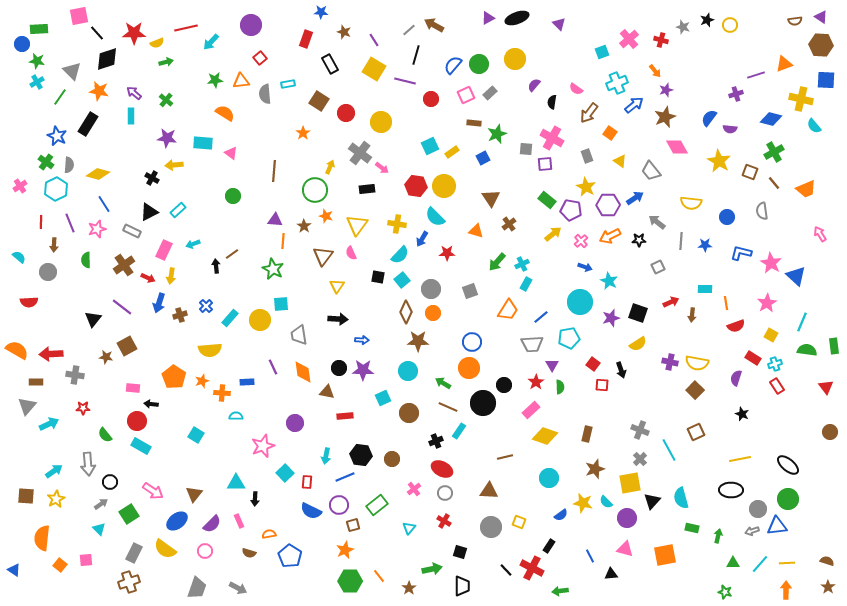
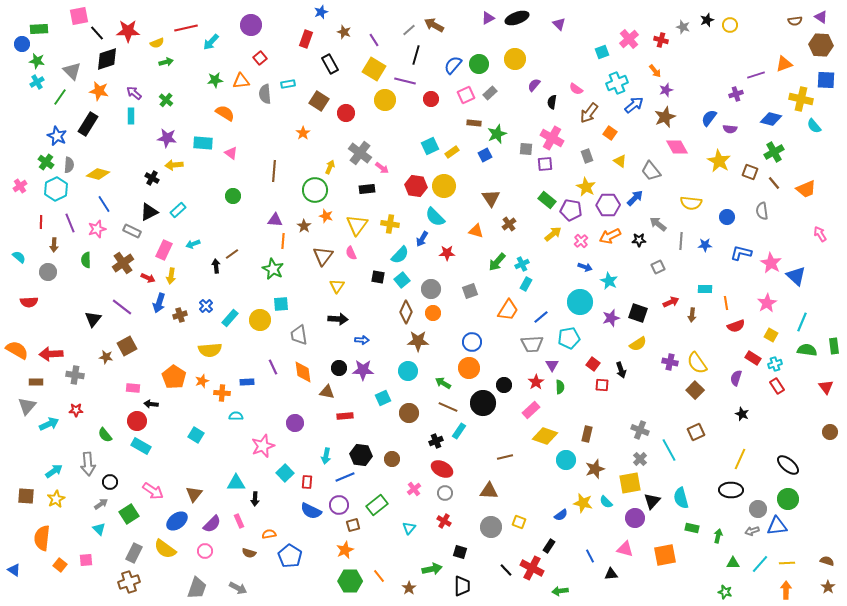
blue star at (321, 12): rotated 24 degrees counterclockwise
red star at (134, 33): moved 6 px left, 2 px up
yellow circle at (381, 122): moved 4 px right, 22 px up
blue square at (483, 158): moved 2 px right, 3 px up
blue arrow at (635, 198): rotated 12 degrees counterclockwise
gray arrow at (657, 222): moved 1 px right, 2 px down
yellow cross at (397, 224): moved 7 px left
brown cross at (124, 265): moved 1 px left, 2 px up
yellow semicircle at (697, 363): rotated 45 degrees clockwise
red star at (83, 408): moved 7 px left, 2 px down
yellow line at (740, 459): rotated 55 degrees counterclockwise
cyan circle at (549, 478): moved 17 px right, 18 px up
purple circle at (627, 518): moved 8 px right
